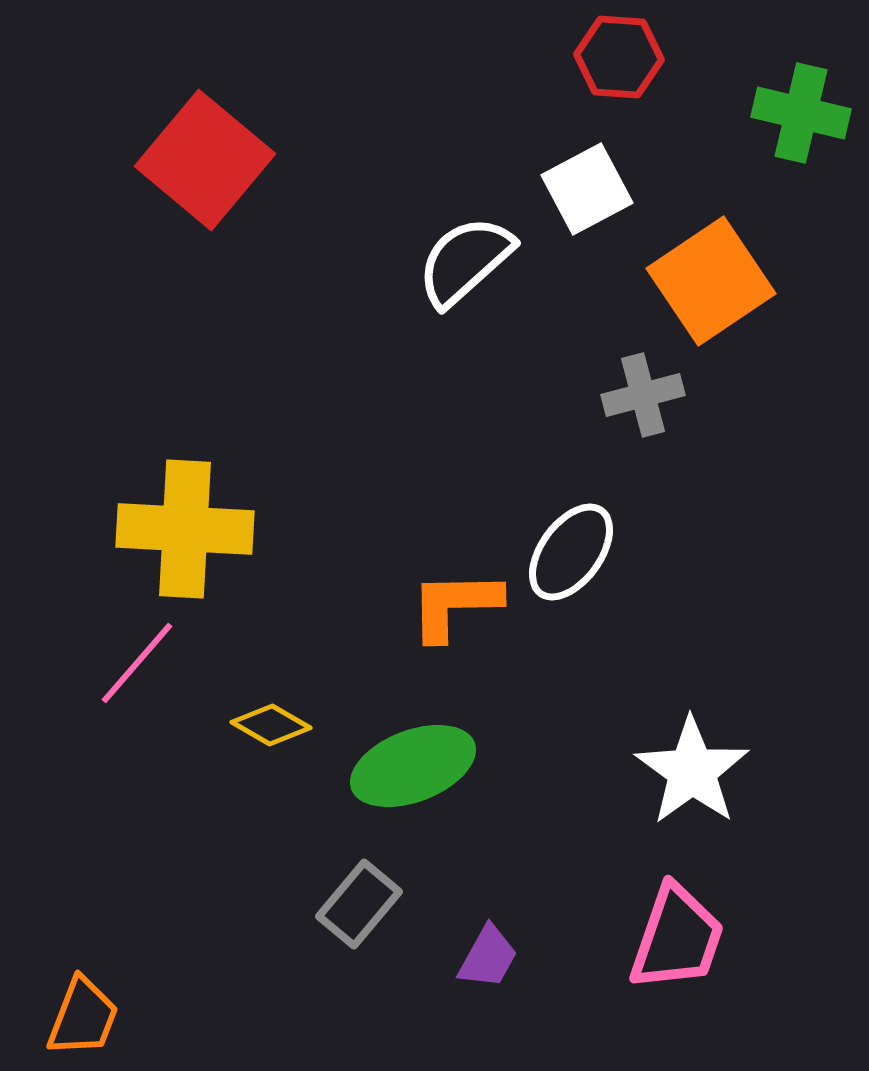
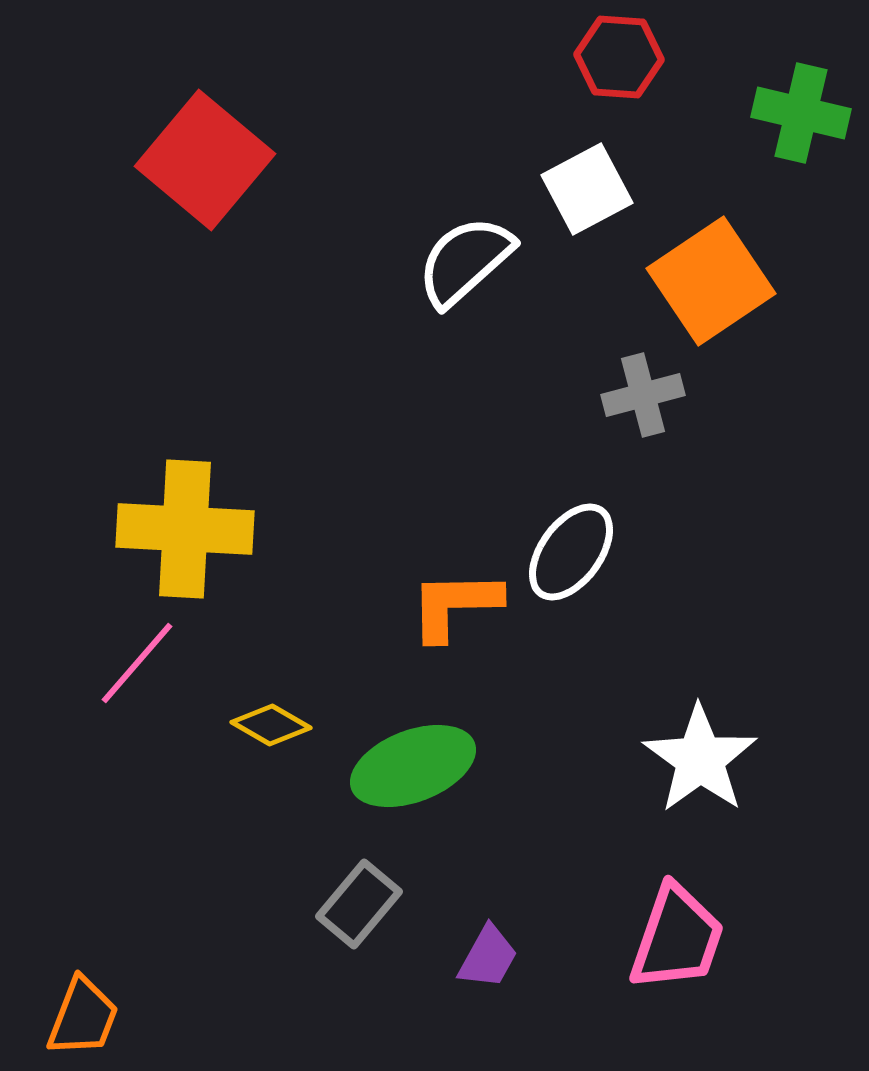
white star: moved 8 px right, 12 px up
